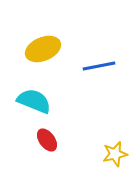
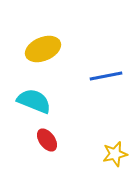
blue line: moved 7 px right, 10 px down
